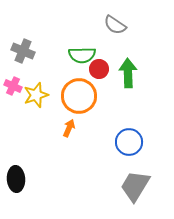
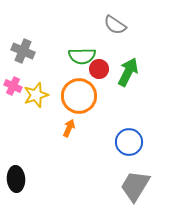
green semicircle: moved 1 px down
green arrow: moved 1 px up; rotated 28 degrees clockwise
